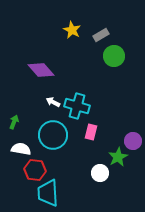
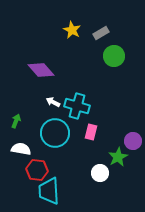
gray rectangle: moved 2 px up
green arrow: moved 2 px right, 1 px up
cyan circle: moved 2 px right, 2 px up
red hexagon: moved 2 px right
cyan trapezoid: moved 1 px right, 2 px up
